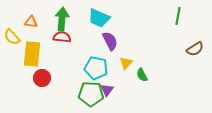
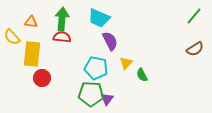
green line: moved 16 px right; rotated 30 degrees clockwise
purple triangle: moved 9 px down
